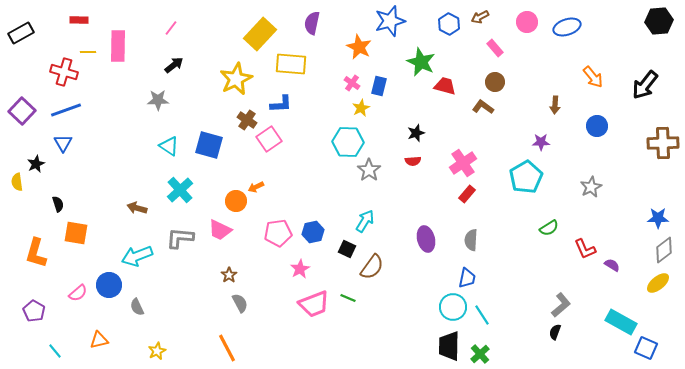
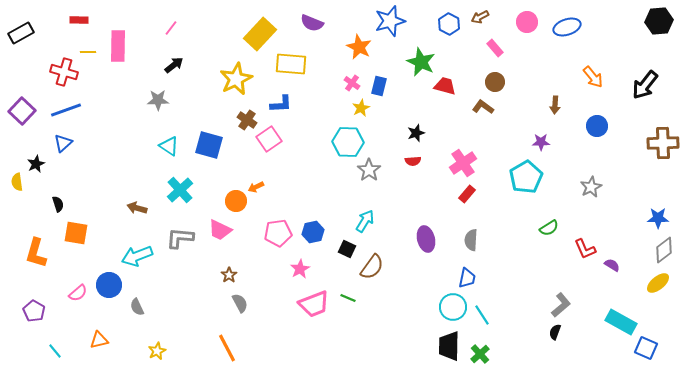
purple semicircle at (312, 23): rotated 80 degrees counterclockwise
blue triangle at (63, 143): rotated 18 degrees clockwise
